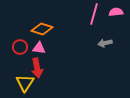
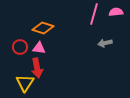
orange diamond: moved 1 px right, 1 px up
